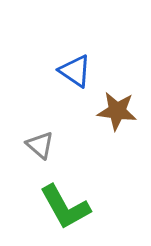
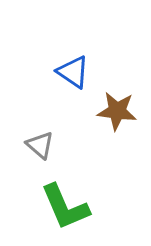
blue triangle: moved 2 px left, 1 px down
green L-shape: rotated 6 degrees clockwise
